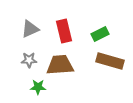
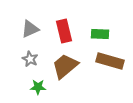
green rectangle: rotated 30 degrees clockwise
gray star: moved 1 px right, 1 px up; rotated 28 degrees clockwise
brown trapezoid: moved 5 px right, 1 px down; rotated 36 degrees counterclockwise
